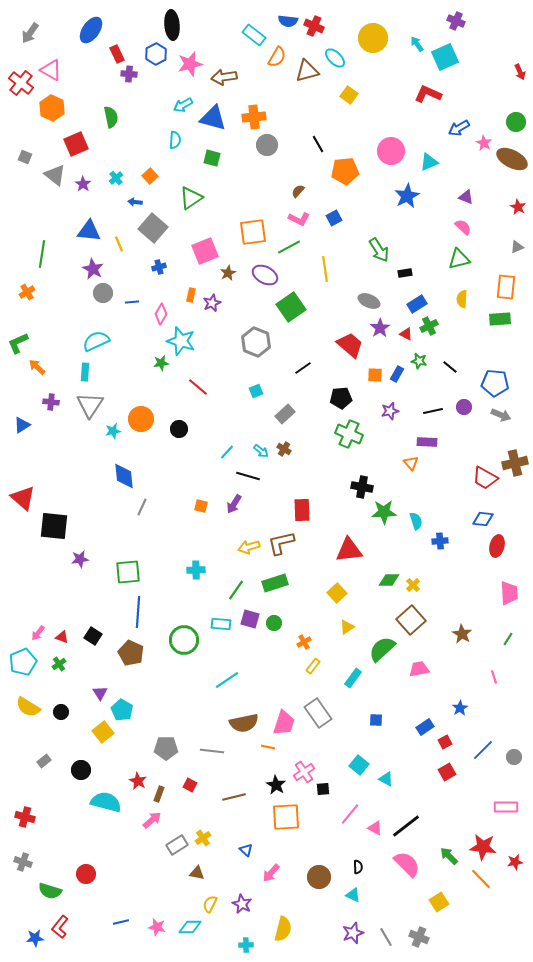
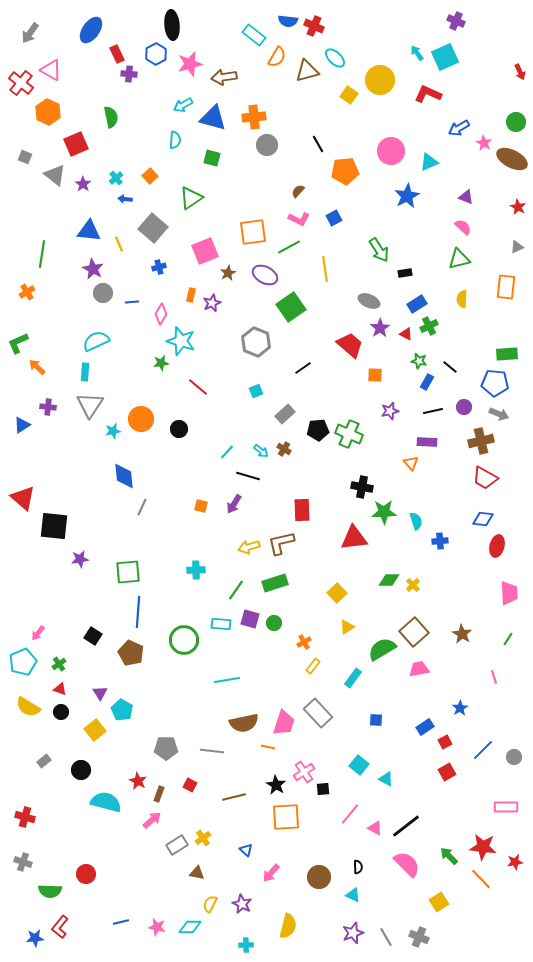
yellow circle at (373, 38): moved 7 px right, 42 px down
cyan arrow at (417, 44): moved 9 px down
orange hexagon at (52, 108): moved 4 px left, 4 px down
blue arrow at (135, 202): moved 10 px left, 3 px up
green rectangle at (500, 319): moved 7 px right, 35 px down
blue rectangle at (397, 374): moved 30 px right, 8 px down
black pentagon at (341, 398): moved 23 px left, 32 px down
purple cross at (51, 402): moved 3 px left, 5 px down
gray arrow at (501, 415): moved 2 px left, 1 px up
brown cross at (515, 463): moved 34 px left, 22 px up
red triangle at (349, 550): moved 5 px right, 12 px up
brown square at (411, 620): moved 3 px right, 12 px down
red triangle at (62, 637): moved 2 px left, 52 px down
green semicircle at (382, 649): rotated 12 degrees clockwise
cyan line at (227, 680): rotated 25 degrees clockwise
gray rectangle at (318, 713): rotated 8 degrees counterclockwise
yellow square at (103, 732): moved 8 px left, 2 px up
green semicircle at (50, 891): rotated 15 degrees counterclockwise
yellow semicircle at (283, 929): moved 5 px right, 3 px up
